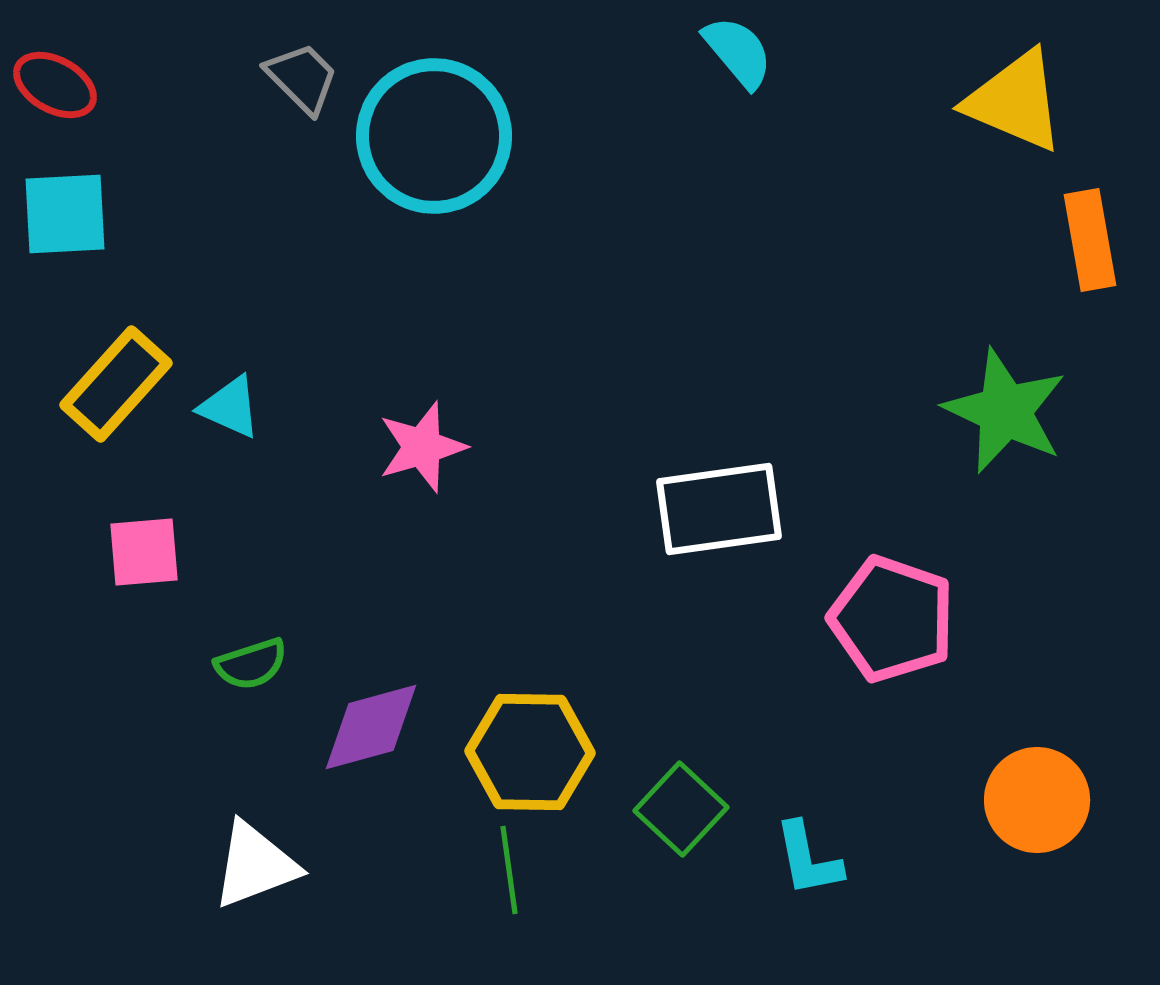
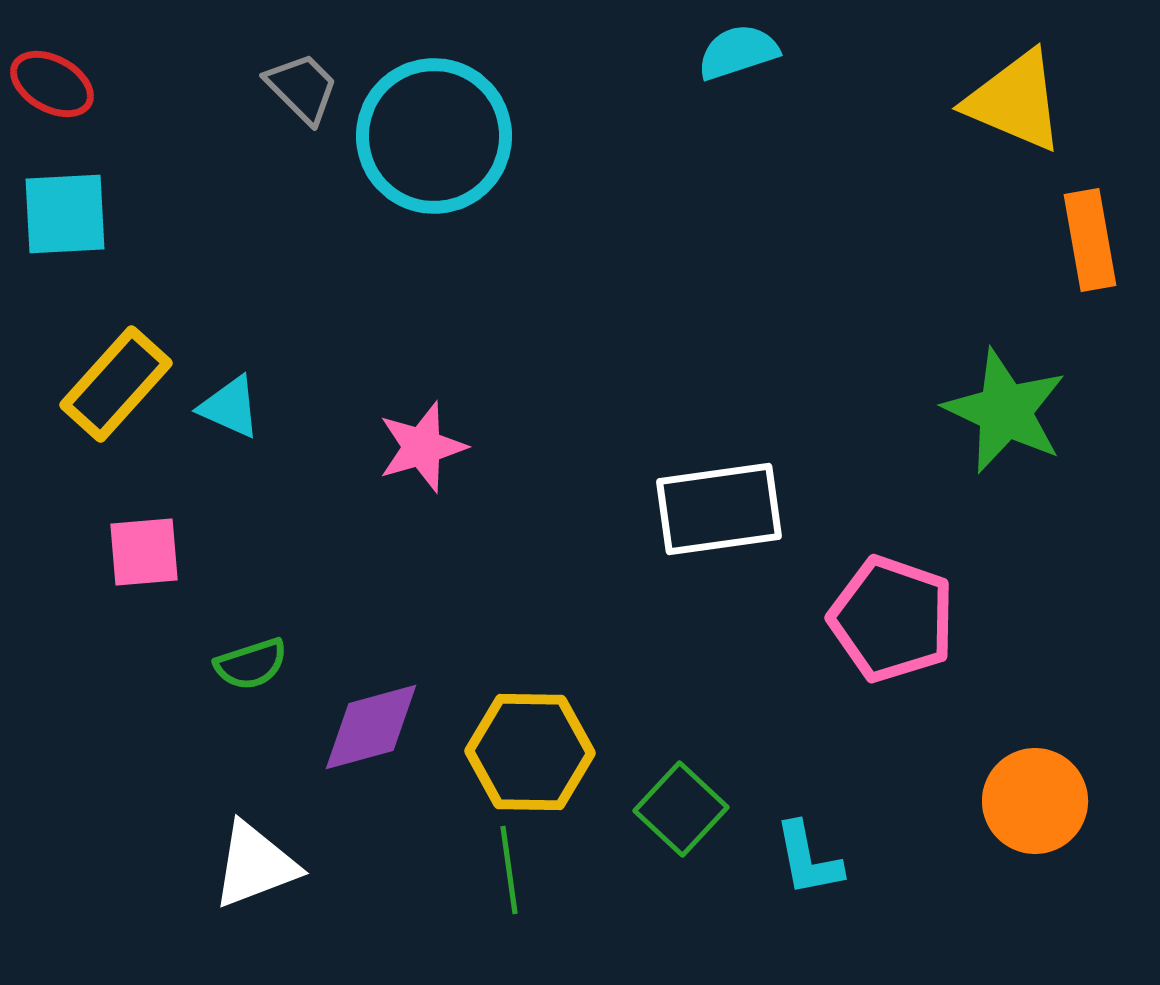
cyan semicircle: rotated 68 degrees counterclockwise
gray trapezoid: moved 10 px down
red ellipse: moved 3 px left, 1 px up
orange circle: moved 2 px left, 1 px down
